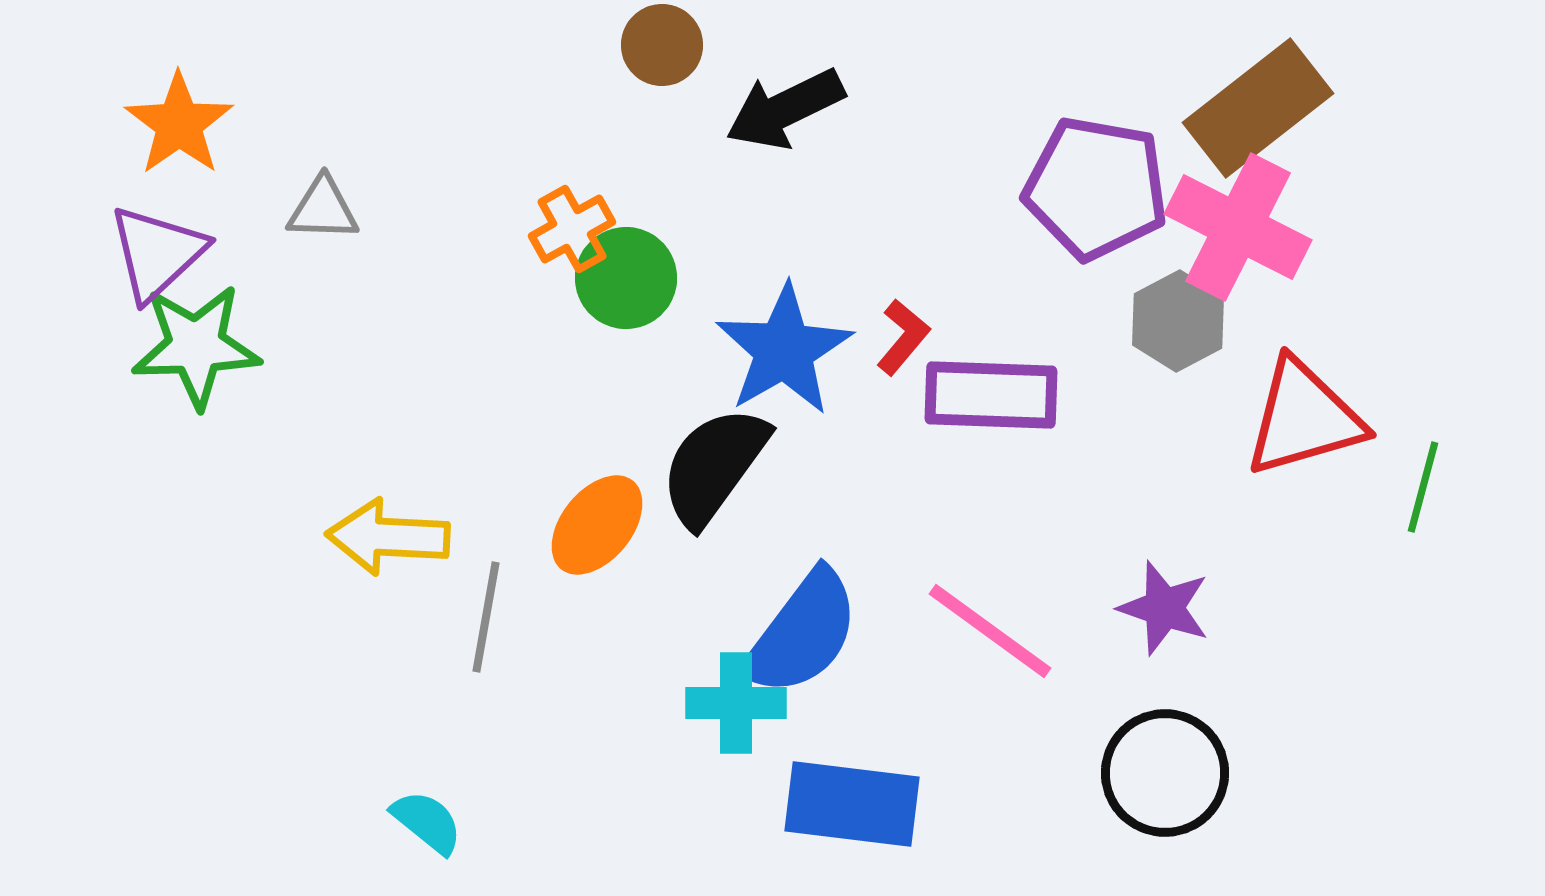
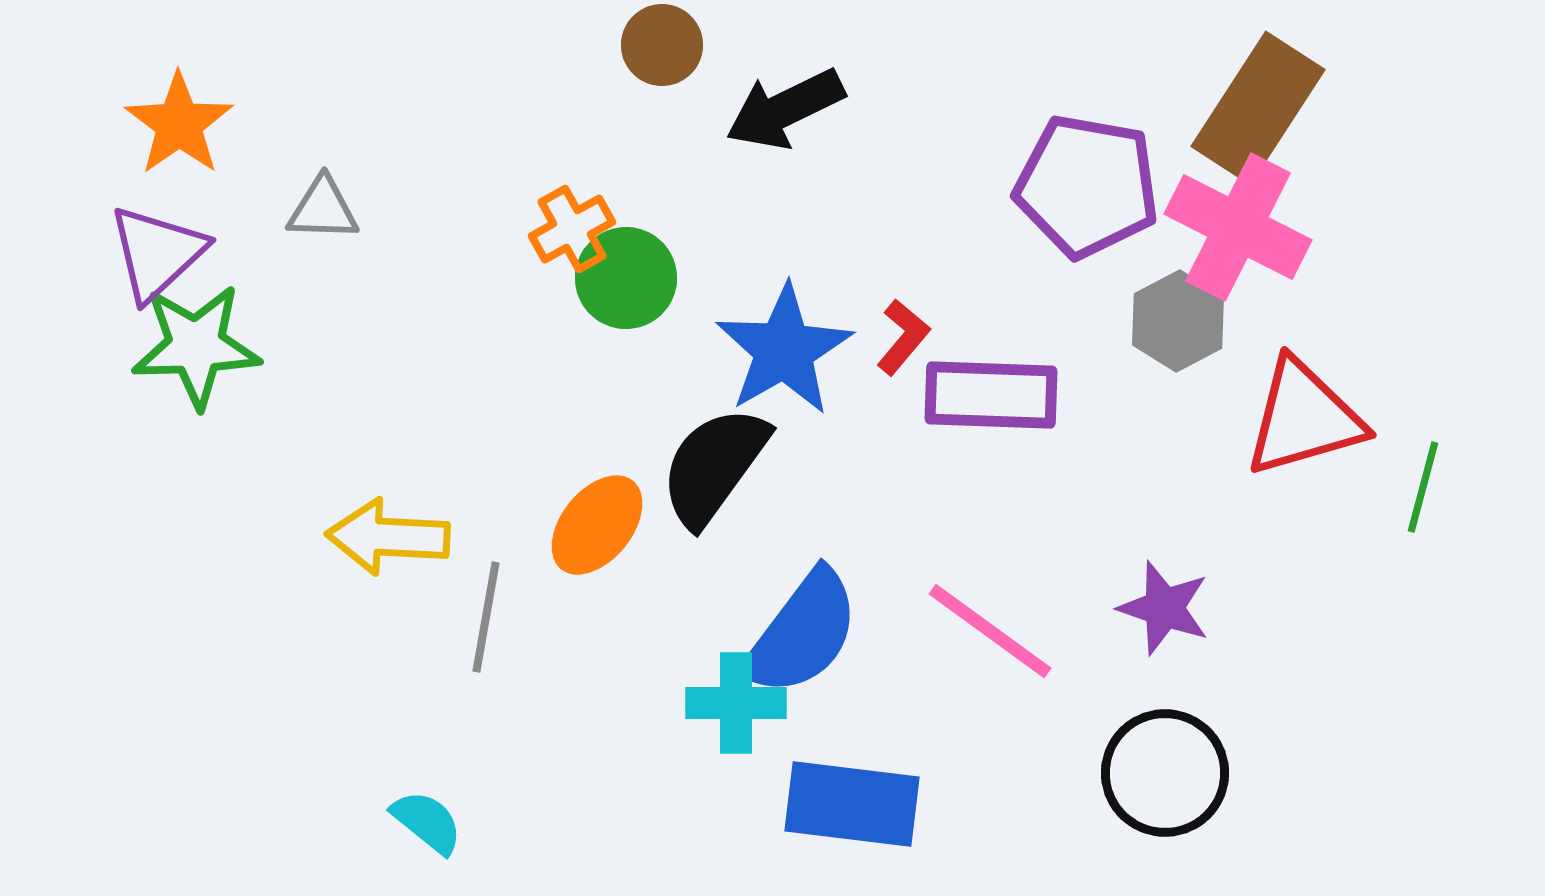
brown rectangle: rotated 19 degrees counterclockwise
purple pentagon: moved 9 px left, 2 px up
